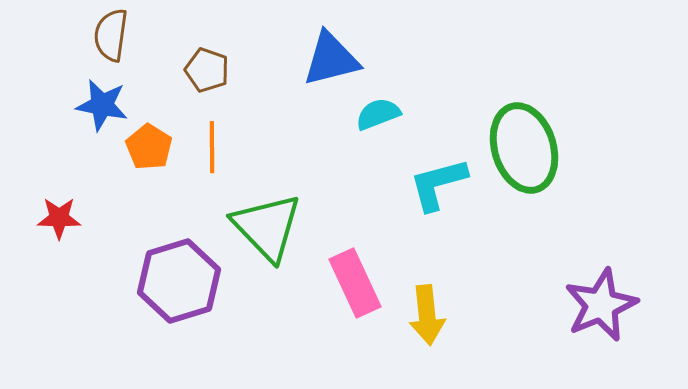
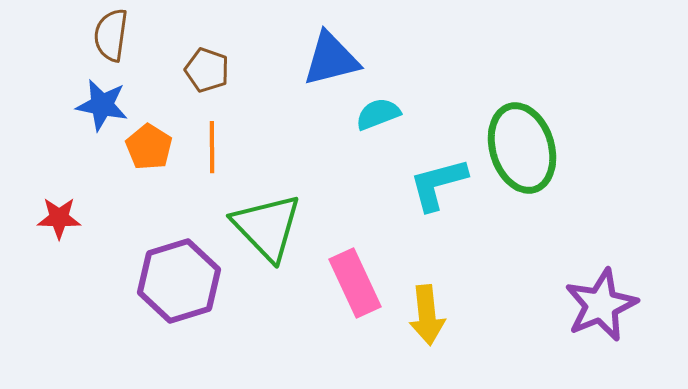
green ellipse: moved 2 px left
